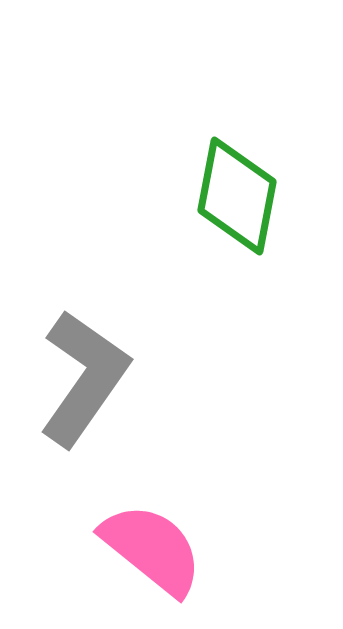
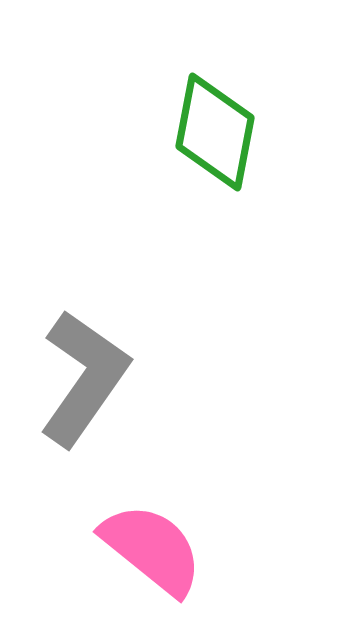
green diamond: moved 22 px left, 64 px up
